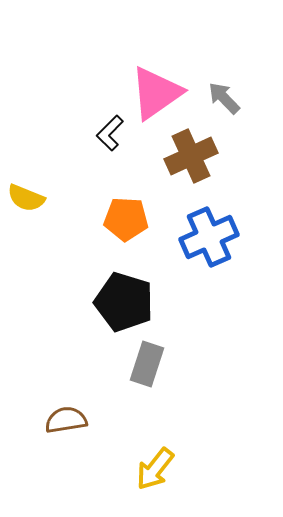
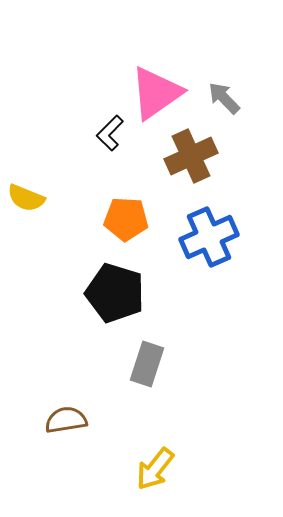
black pentagon: moved 9 px left, 9 px up
